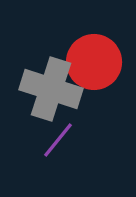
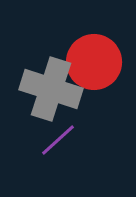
purple line: rotated 9 degrees clockwise
